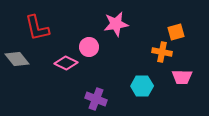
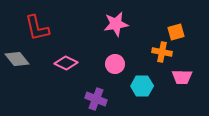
pink circle: moved 26 px right, 17 px down
